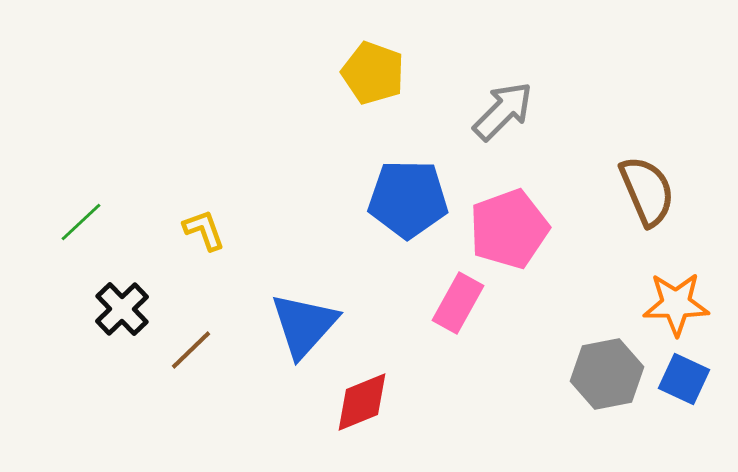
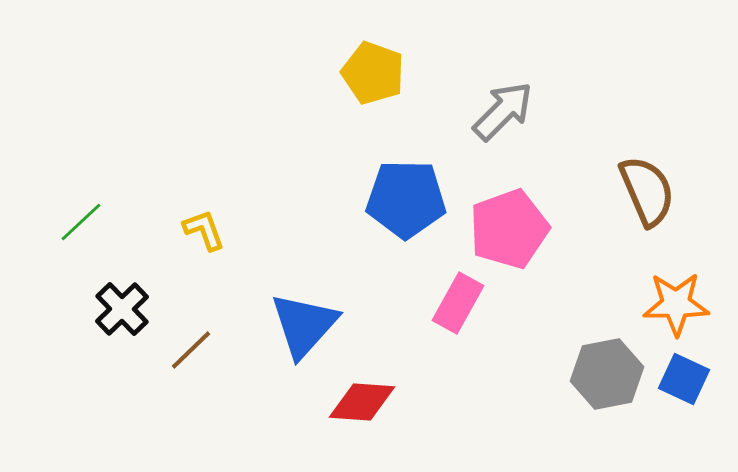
blue pentagon: moved 2 px left
red diamond: rotated 26 degrees clockwise
